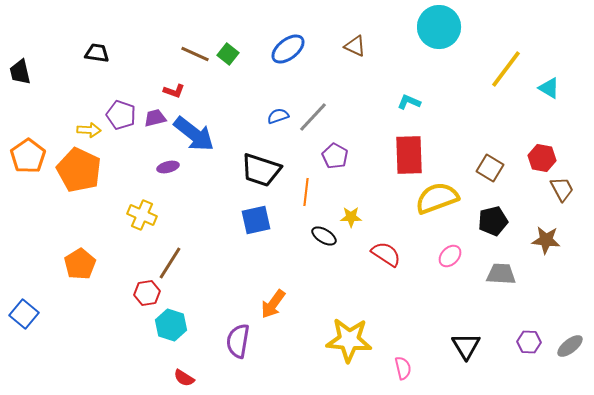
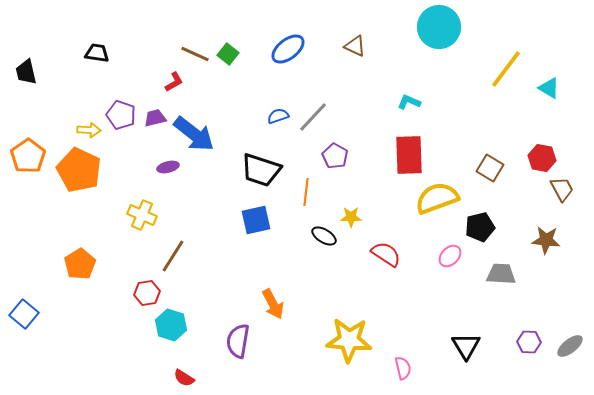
black trapezoid at (20, 72): moved 6 px right
red L-shape at (174, 91): moved 9 px up; rotated 50 degrees counterclockwise
black pentagon at (493, 221): moved 13 px left, 6 px down
brown line at (170, 263): moved 3 px right, 7 px up
orange arrow at (273, 304): rotated 64 degrees counterclockwise
